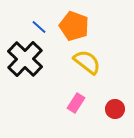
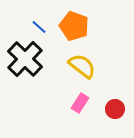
yellow semicircle: moved 5 px left, 4 px down
pink rectangle: moved 4 px right
